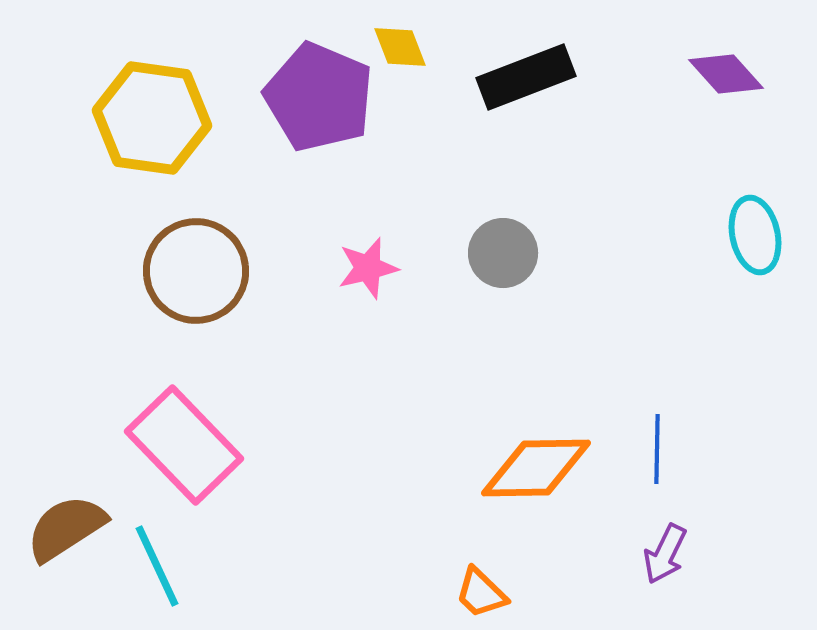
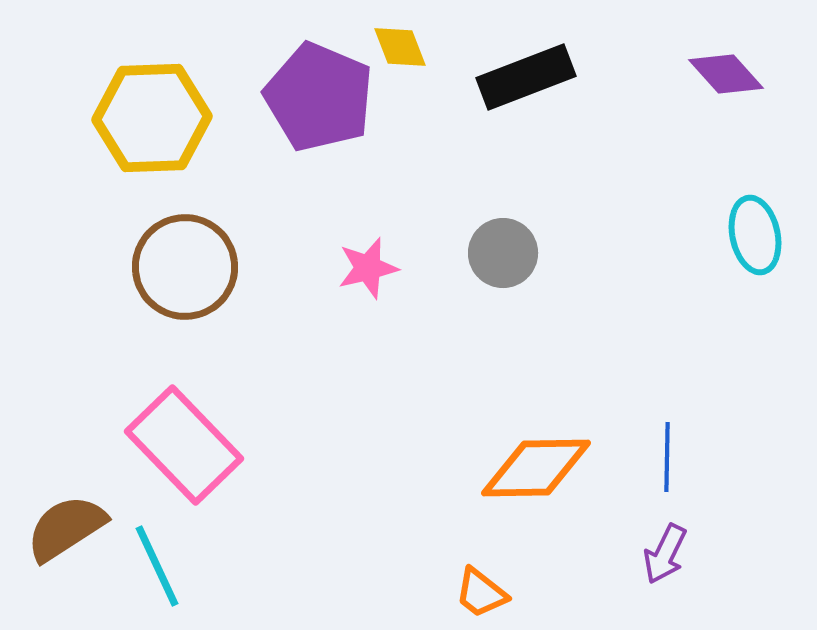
yellow hexagon: rotated 10 degrees counterclockwise
brown circle: moved 11 px left, 4 px up
blue line: moved 10 px right, 8 px down
orange trapezoid: rotated 6 degrees counterclockwise
